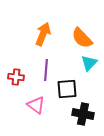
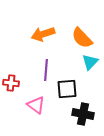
orange arrow: rotated 130 degrees counterclockwise
cyan triangle: moved 1 px right, 1 px up
red cross: moved 5 px left, 6 px down
